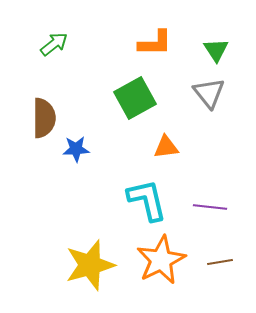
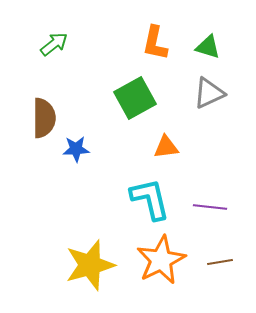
orange L-shape: rotated 102 degrees clockwise
green triangle: moved 8 px left, 3 px up; rotated 40 degrees counterclockwise
gray triangle: rotated 44 degrees clockwise
cyan L-shape: moved 3 px right, 1 px up
